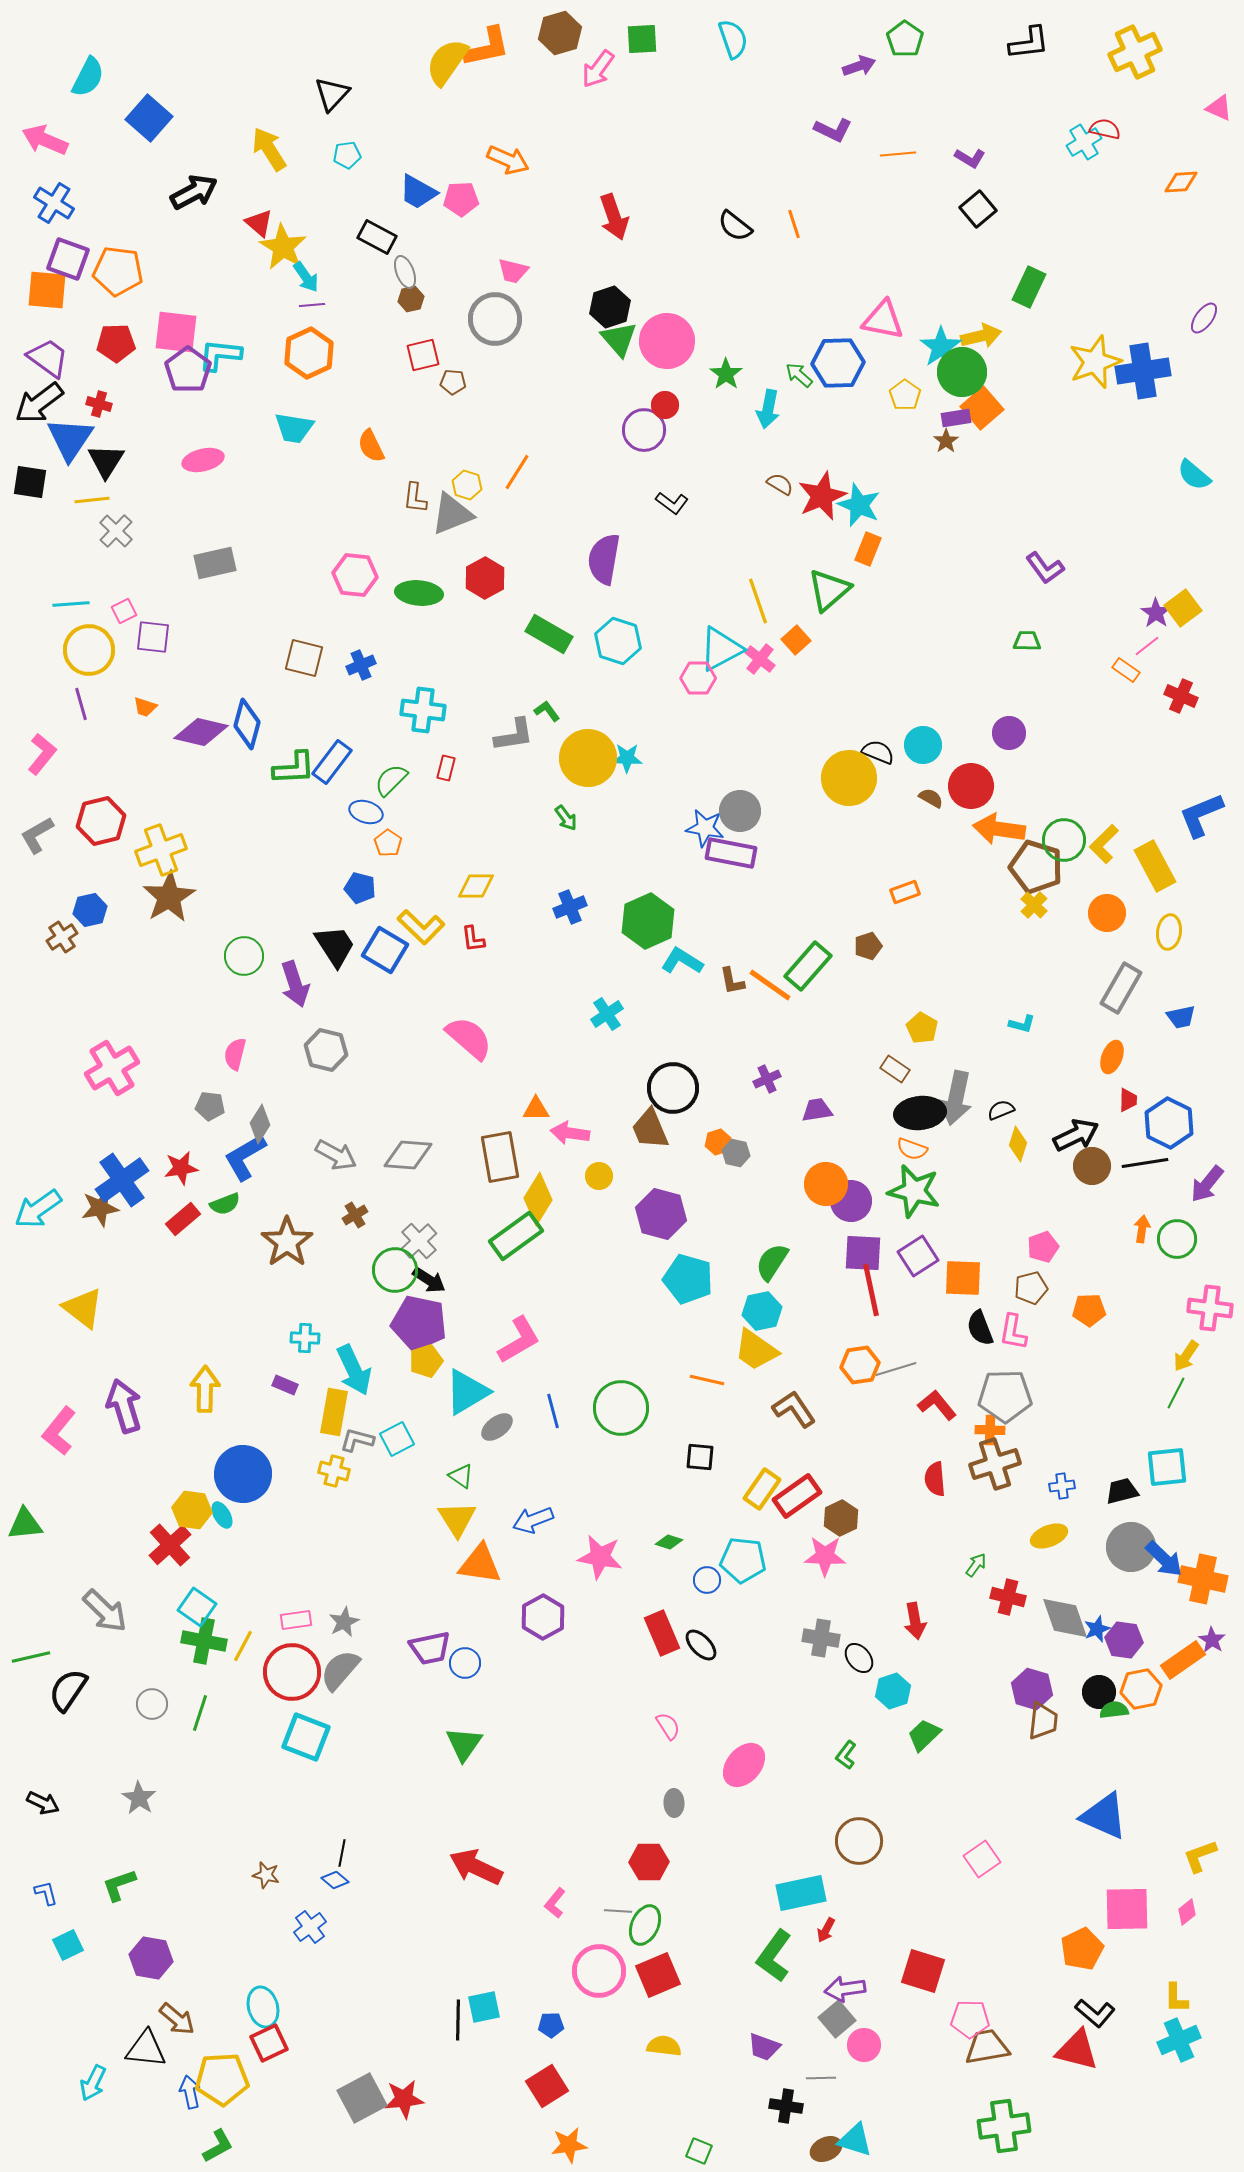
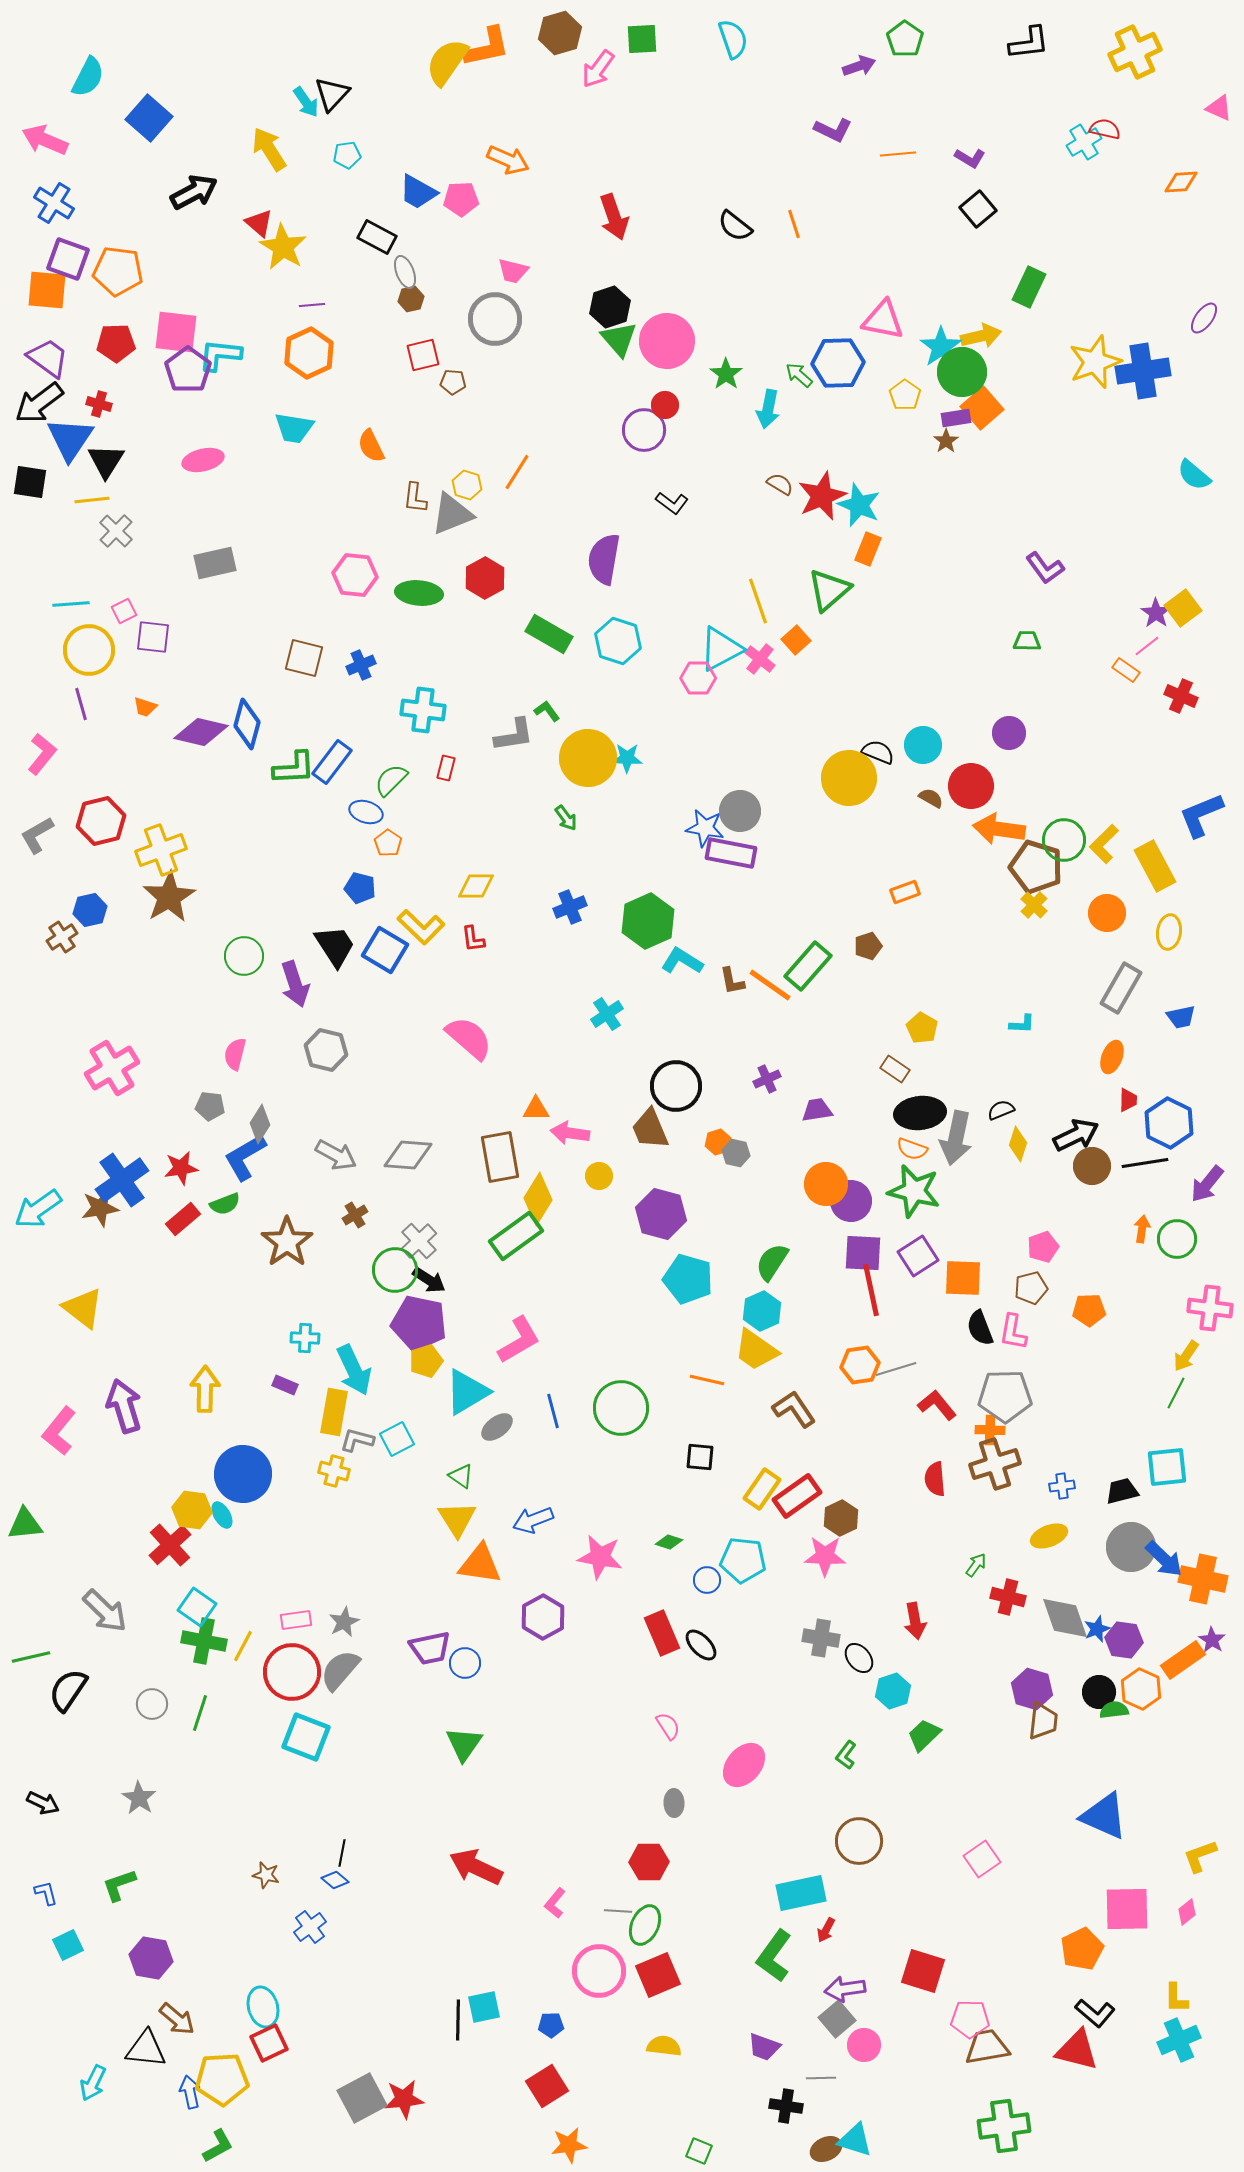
cyan arrow at (306, 277): moved 175 px up
cyan L-shape at (1022, 1024): rotated 12 degrees counterclockwise
black circle at (673, 1088): moved 3 px right, 2 px up
gray arrow at (956, 1098): moved 40 px down
cyan hexagon at (762, 1311): rotated 12 degrees counterclockwise
orange hexagon at (1141, 1689): rotated 24 degrees counterclockwise
